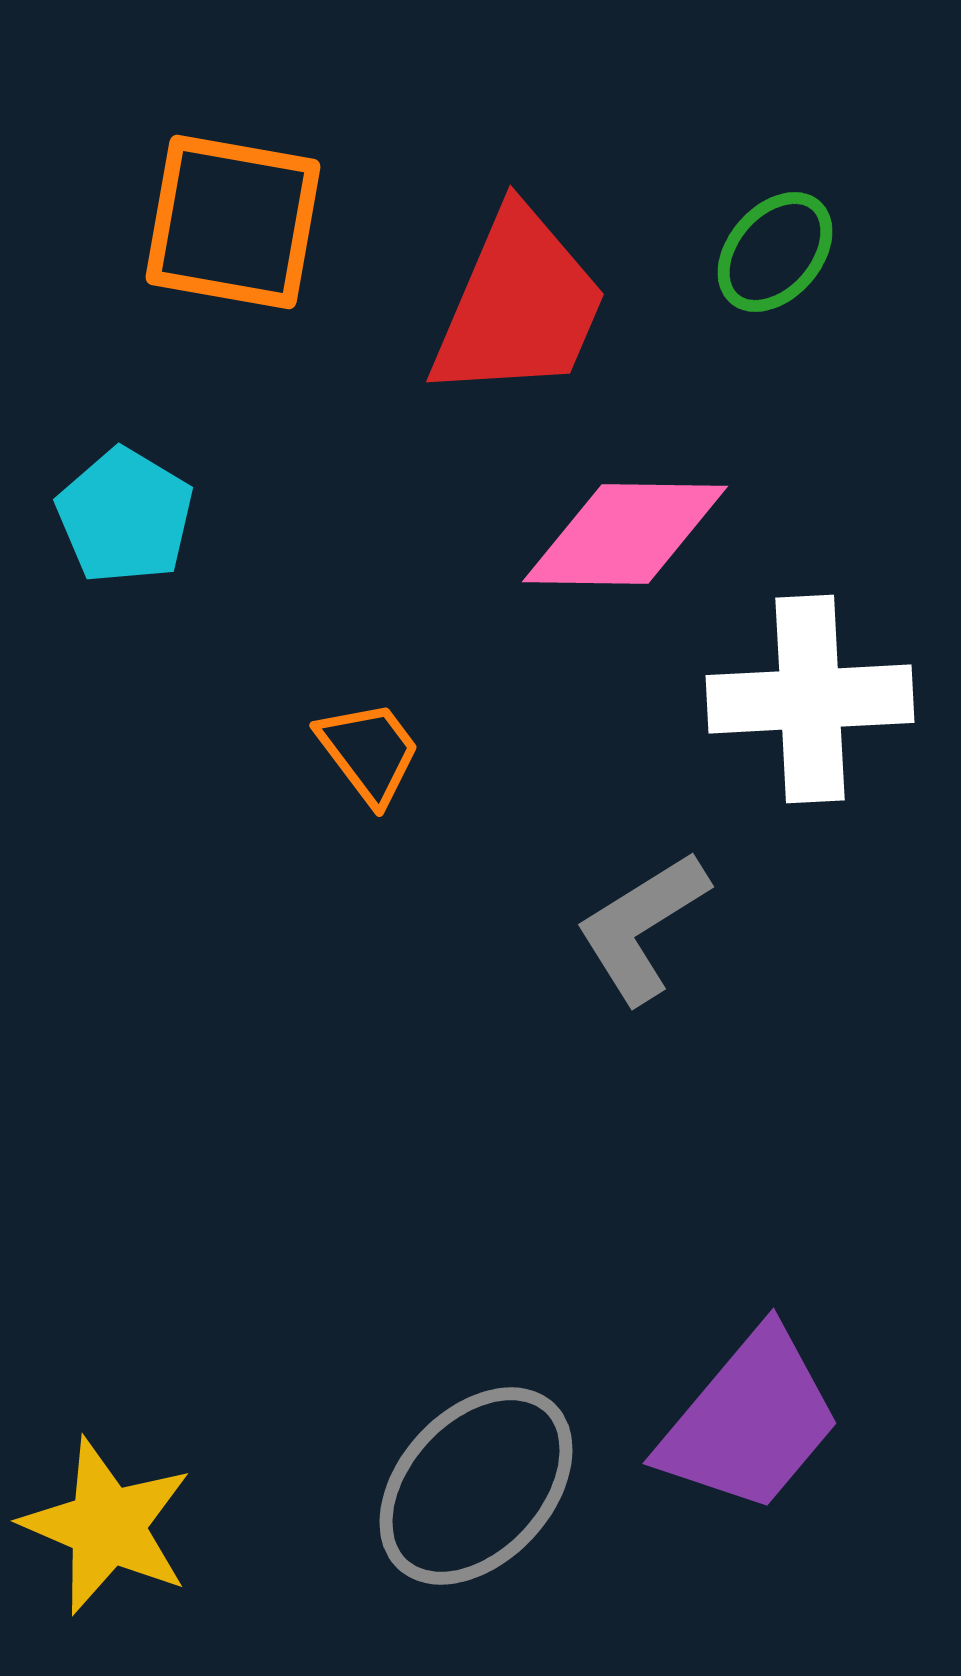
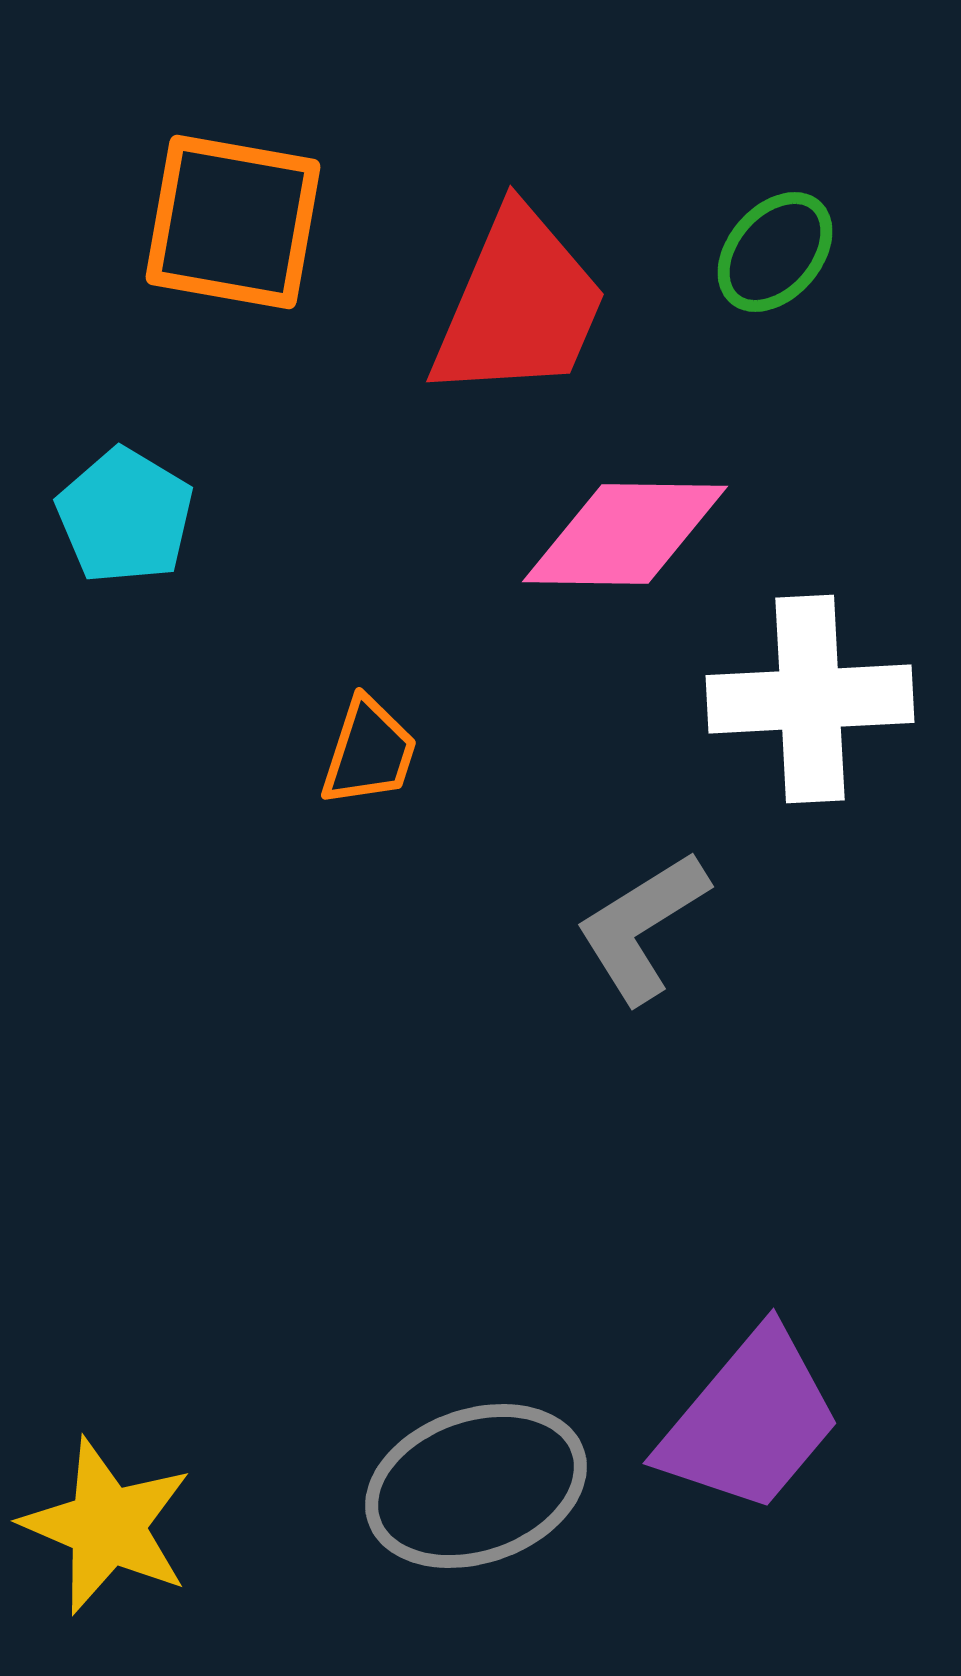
orange trapezoid: rotated 55 degrees clockwise
gray ellipse: rotated 28 degrees clockwise
